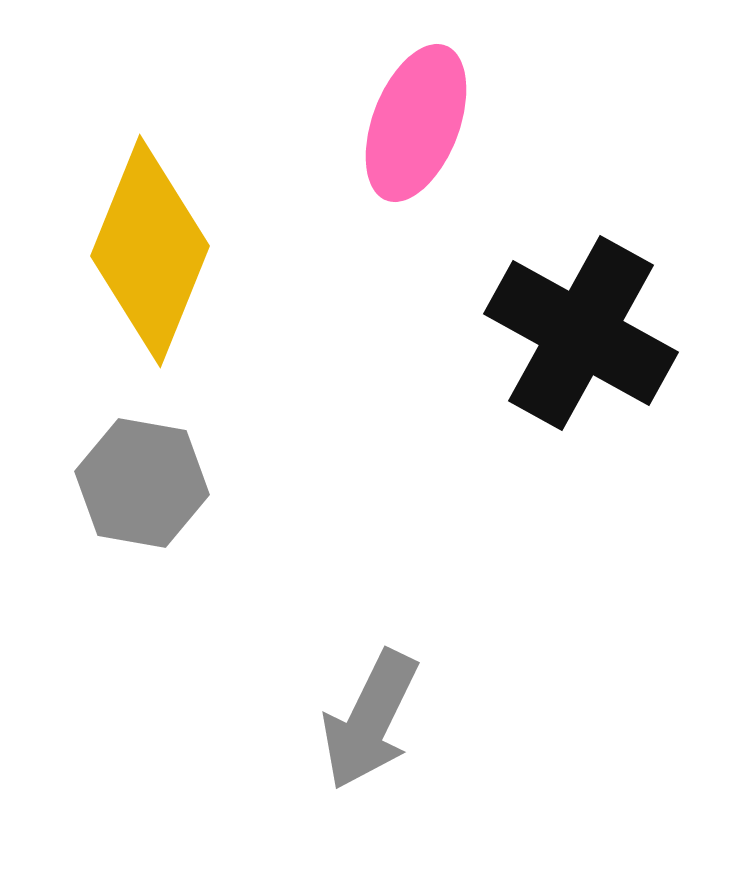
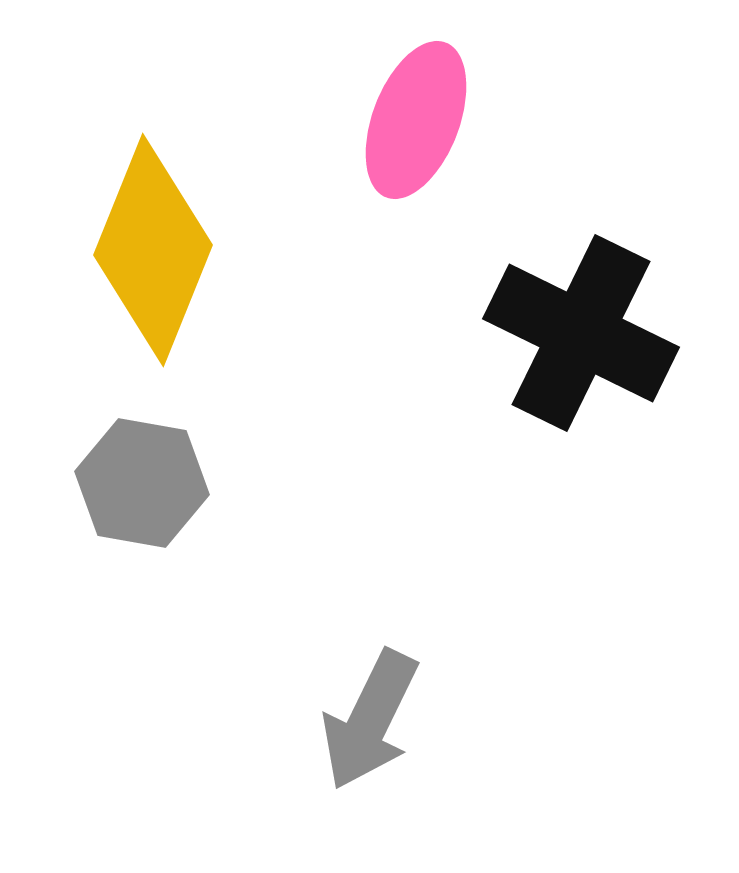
pink ellipse: moved 3 px up
yellow diamond: moved 3 px right, 1 px up
black cross: rotated 3 degrees counterclockwise
